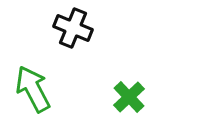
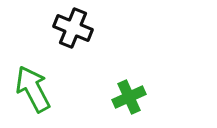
green cross: rotated 20 degrees clockwise
